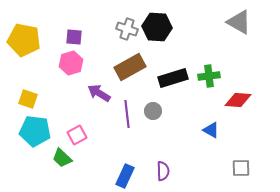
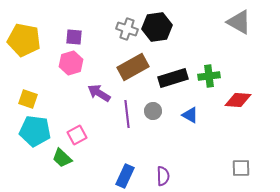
black hexagon: rotated 12 degrees counterclockwise
brown rectangle: moved 3 px right
blue triangle: moved 21 px left, 15 px up
purple semicircle: moved 5 px down
